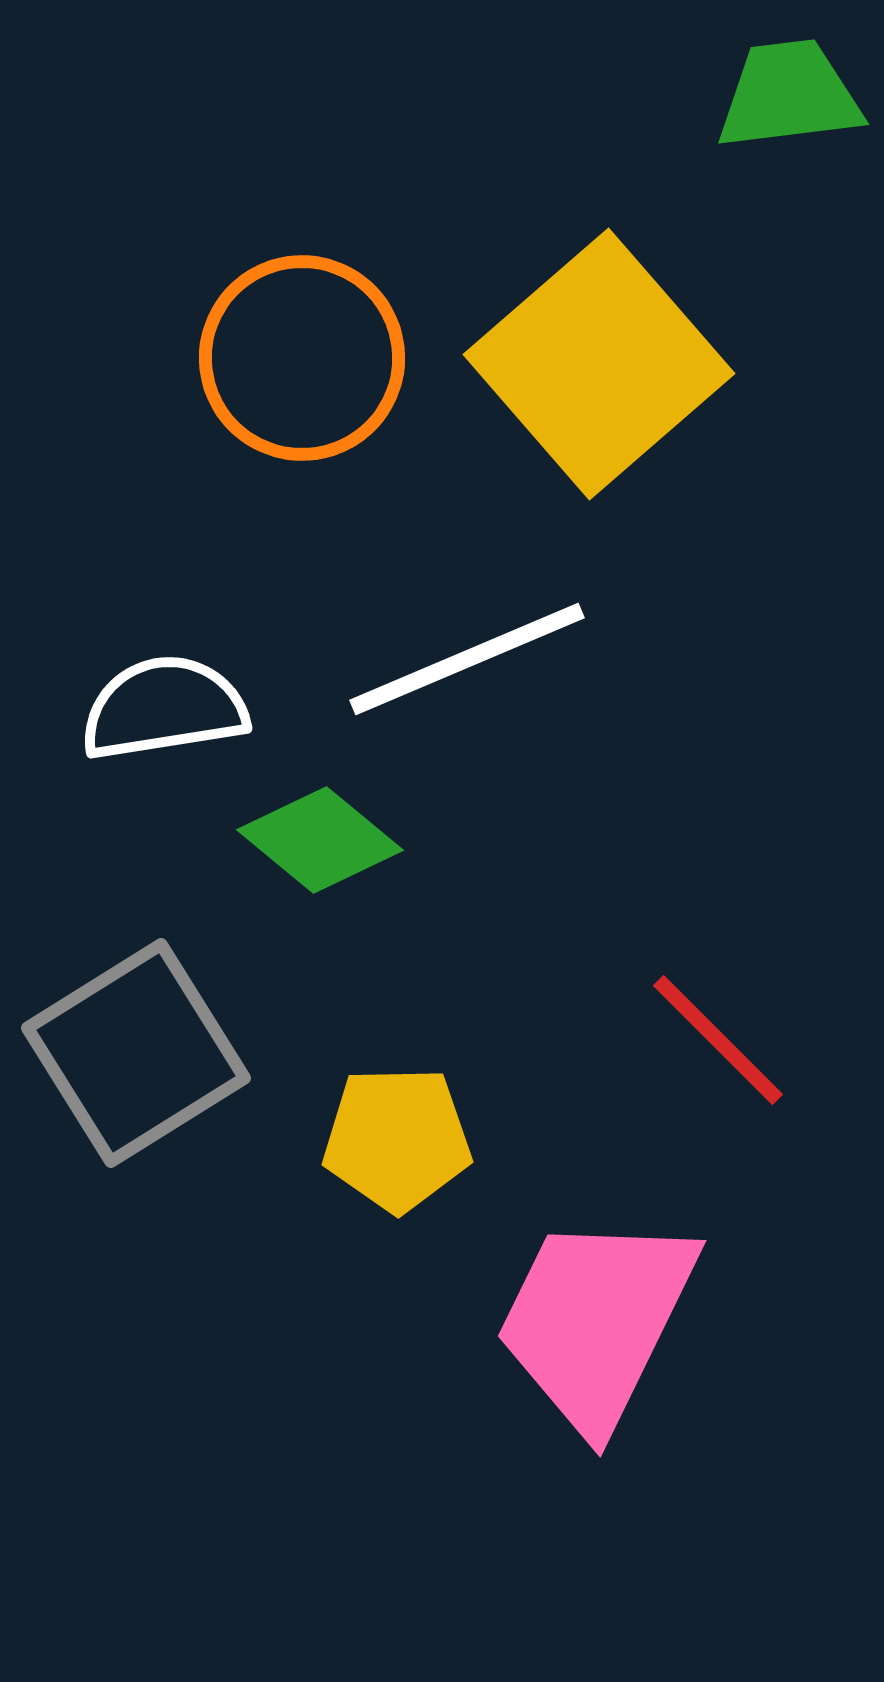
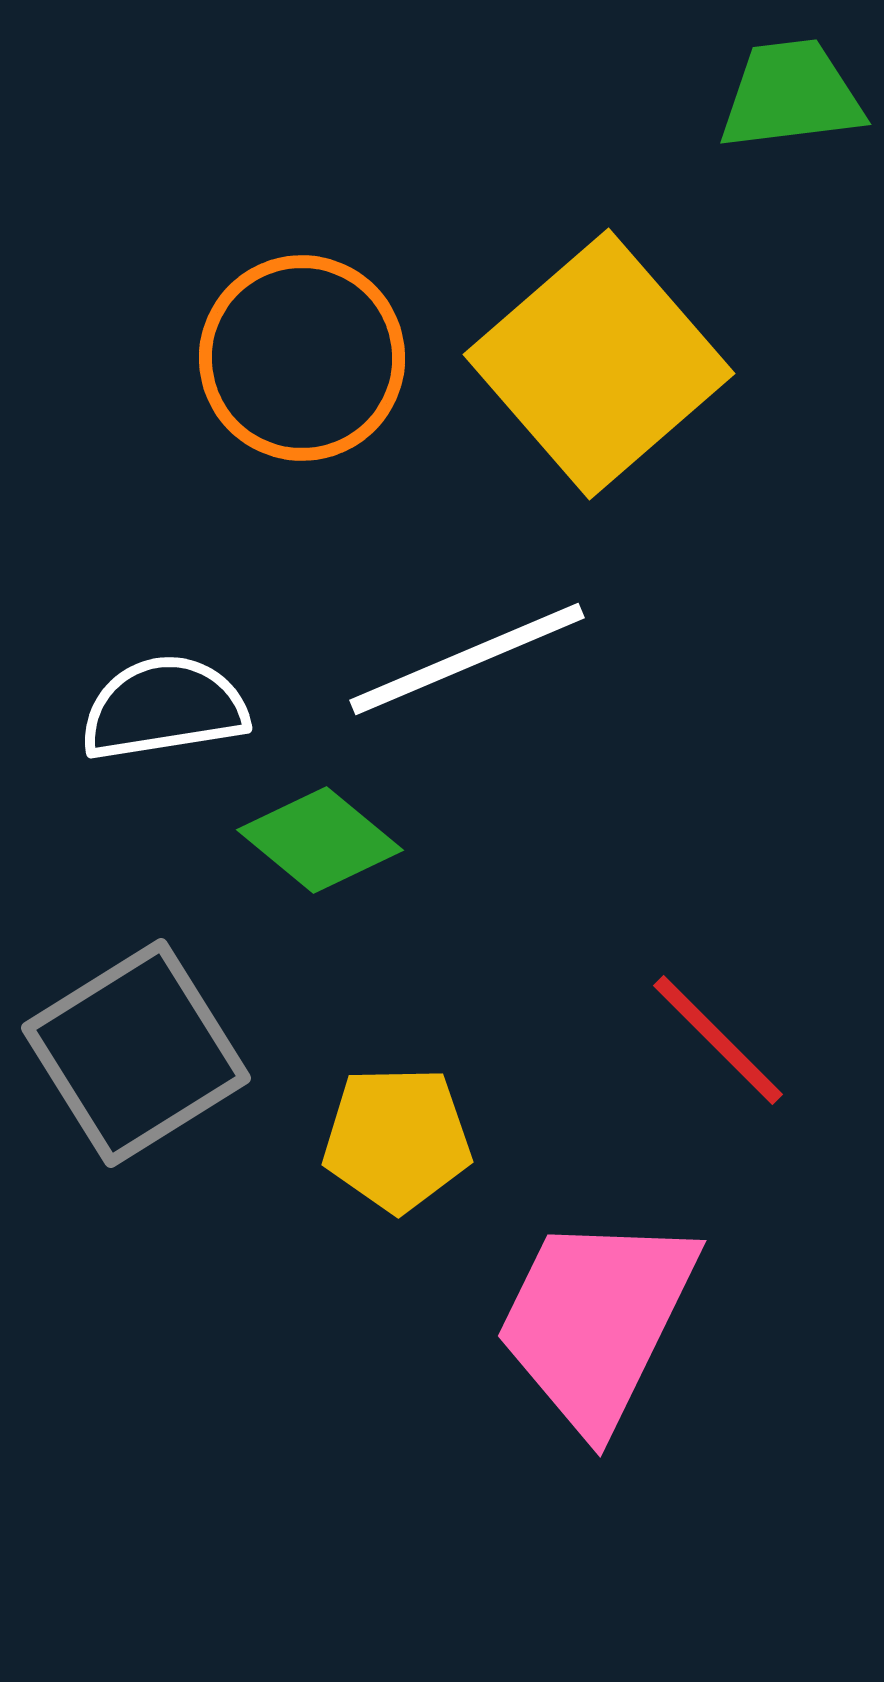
green trapezoid: moved 2 px right
